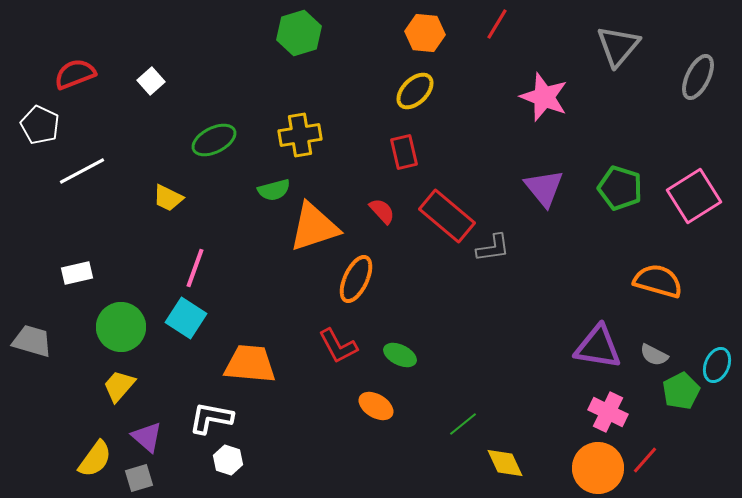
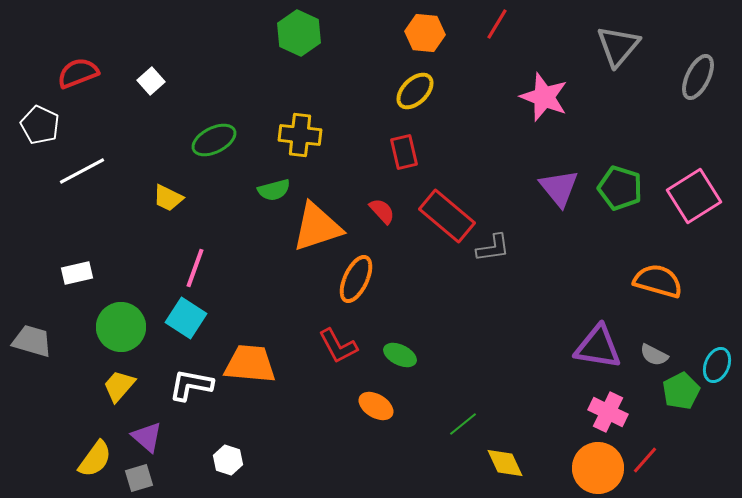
green hexagon at (299, 33): rotated 18 degrees counterclockwise
red semicircle at (75, 74): moved 3 px right, 1 px up
yellow cross at (300, 135): rotated 15 degrees clockwise
purple triangle at (544, 188): moved 15 px right
orange triangle at (314, 227): moved 3 px right
white L-shape at (211, 418): moved 20 px left, 33 px up
